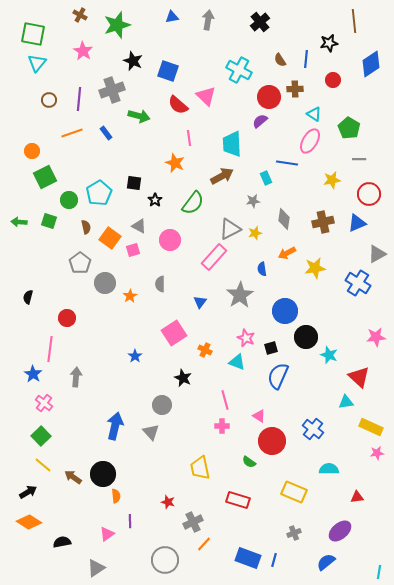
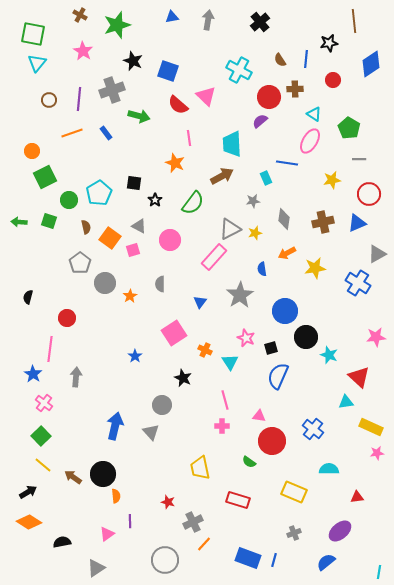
cyan triangle at (237, 362): moved 7 px left; rotated 36 degrees clockwise
pink triangle at (259, 416): rotated 24 degrees counterclockwise
